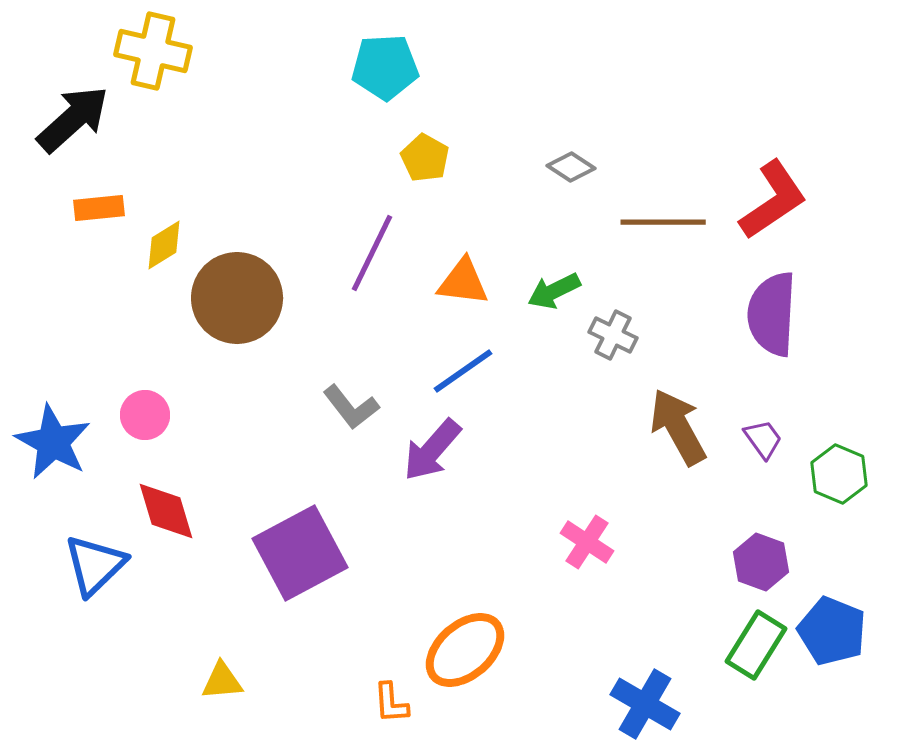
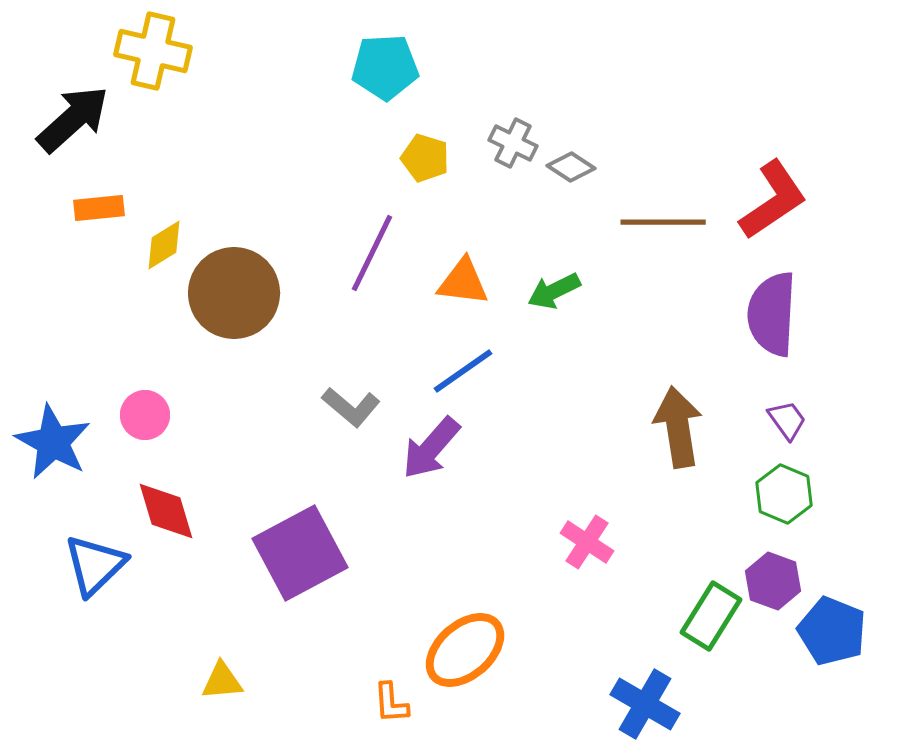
yellow pentagon: rotated 12 degrees counterclockwise
brown circle: moved 3 px left, 5 px up
gray cross: moved 100 px left, 192 px up
gray L-shape: rotated 12 degrees counterclockwise
brown arrow: rotated 20 degrees clockwise
purple trapezoid: moved 24 px right, 19 px up
purple arrow: moved 1 px left, 2 px up
green hexagon: moved 55 px left, 20 px down
purple hexagon: moved 12 px right, 19 px down
green rectangle: moved 45 px left, 29 px up
